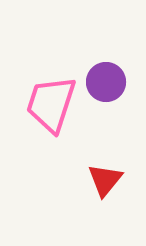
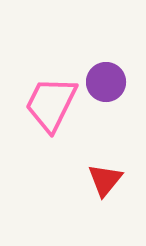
pink trapezoid: rotated 8 degrees clockwise
